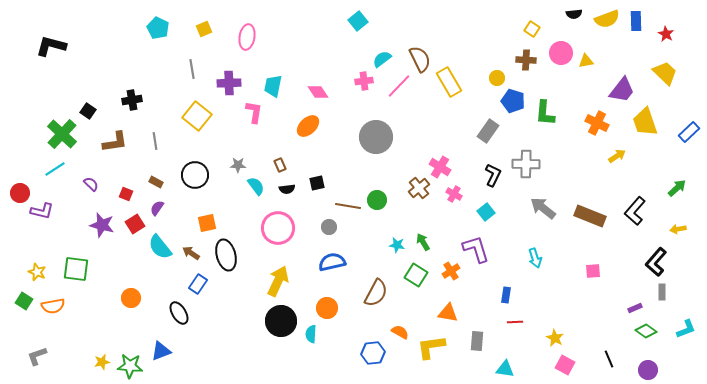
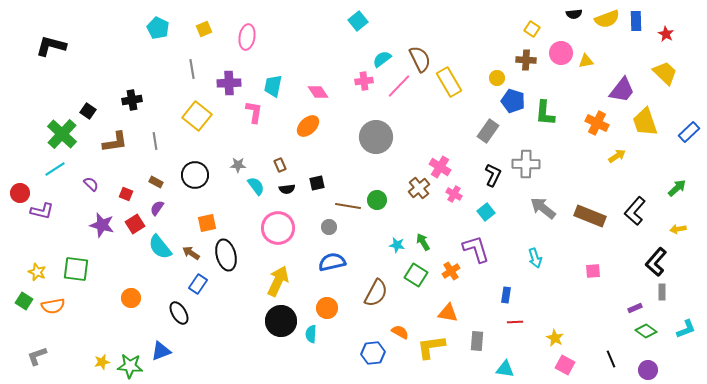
black line at (609, 359): moved 2 px right
